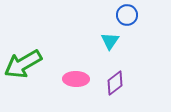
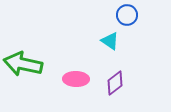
cyan triangle: rotated 30 degrees counterclockwise
green arrow: rotated 42 degrees clockwise
